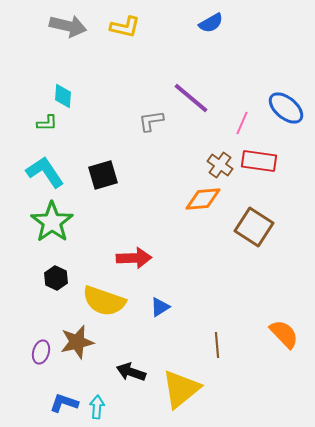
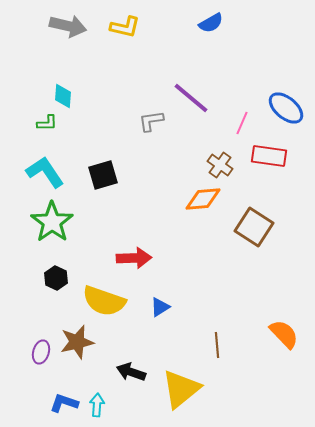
red rectangle: moved 10 px right, 5 px up
cyan arrow: moved 2 px up
